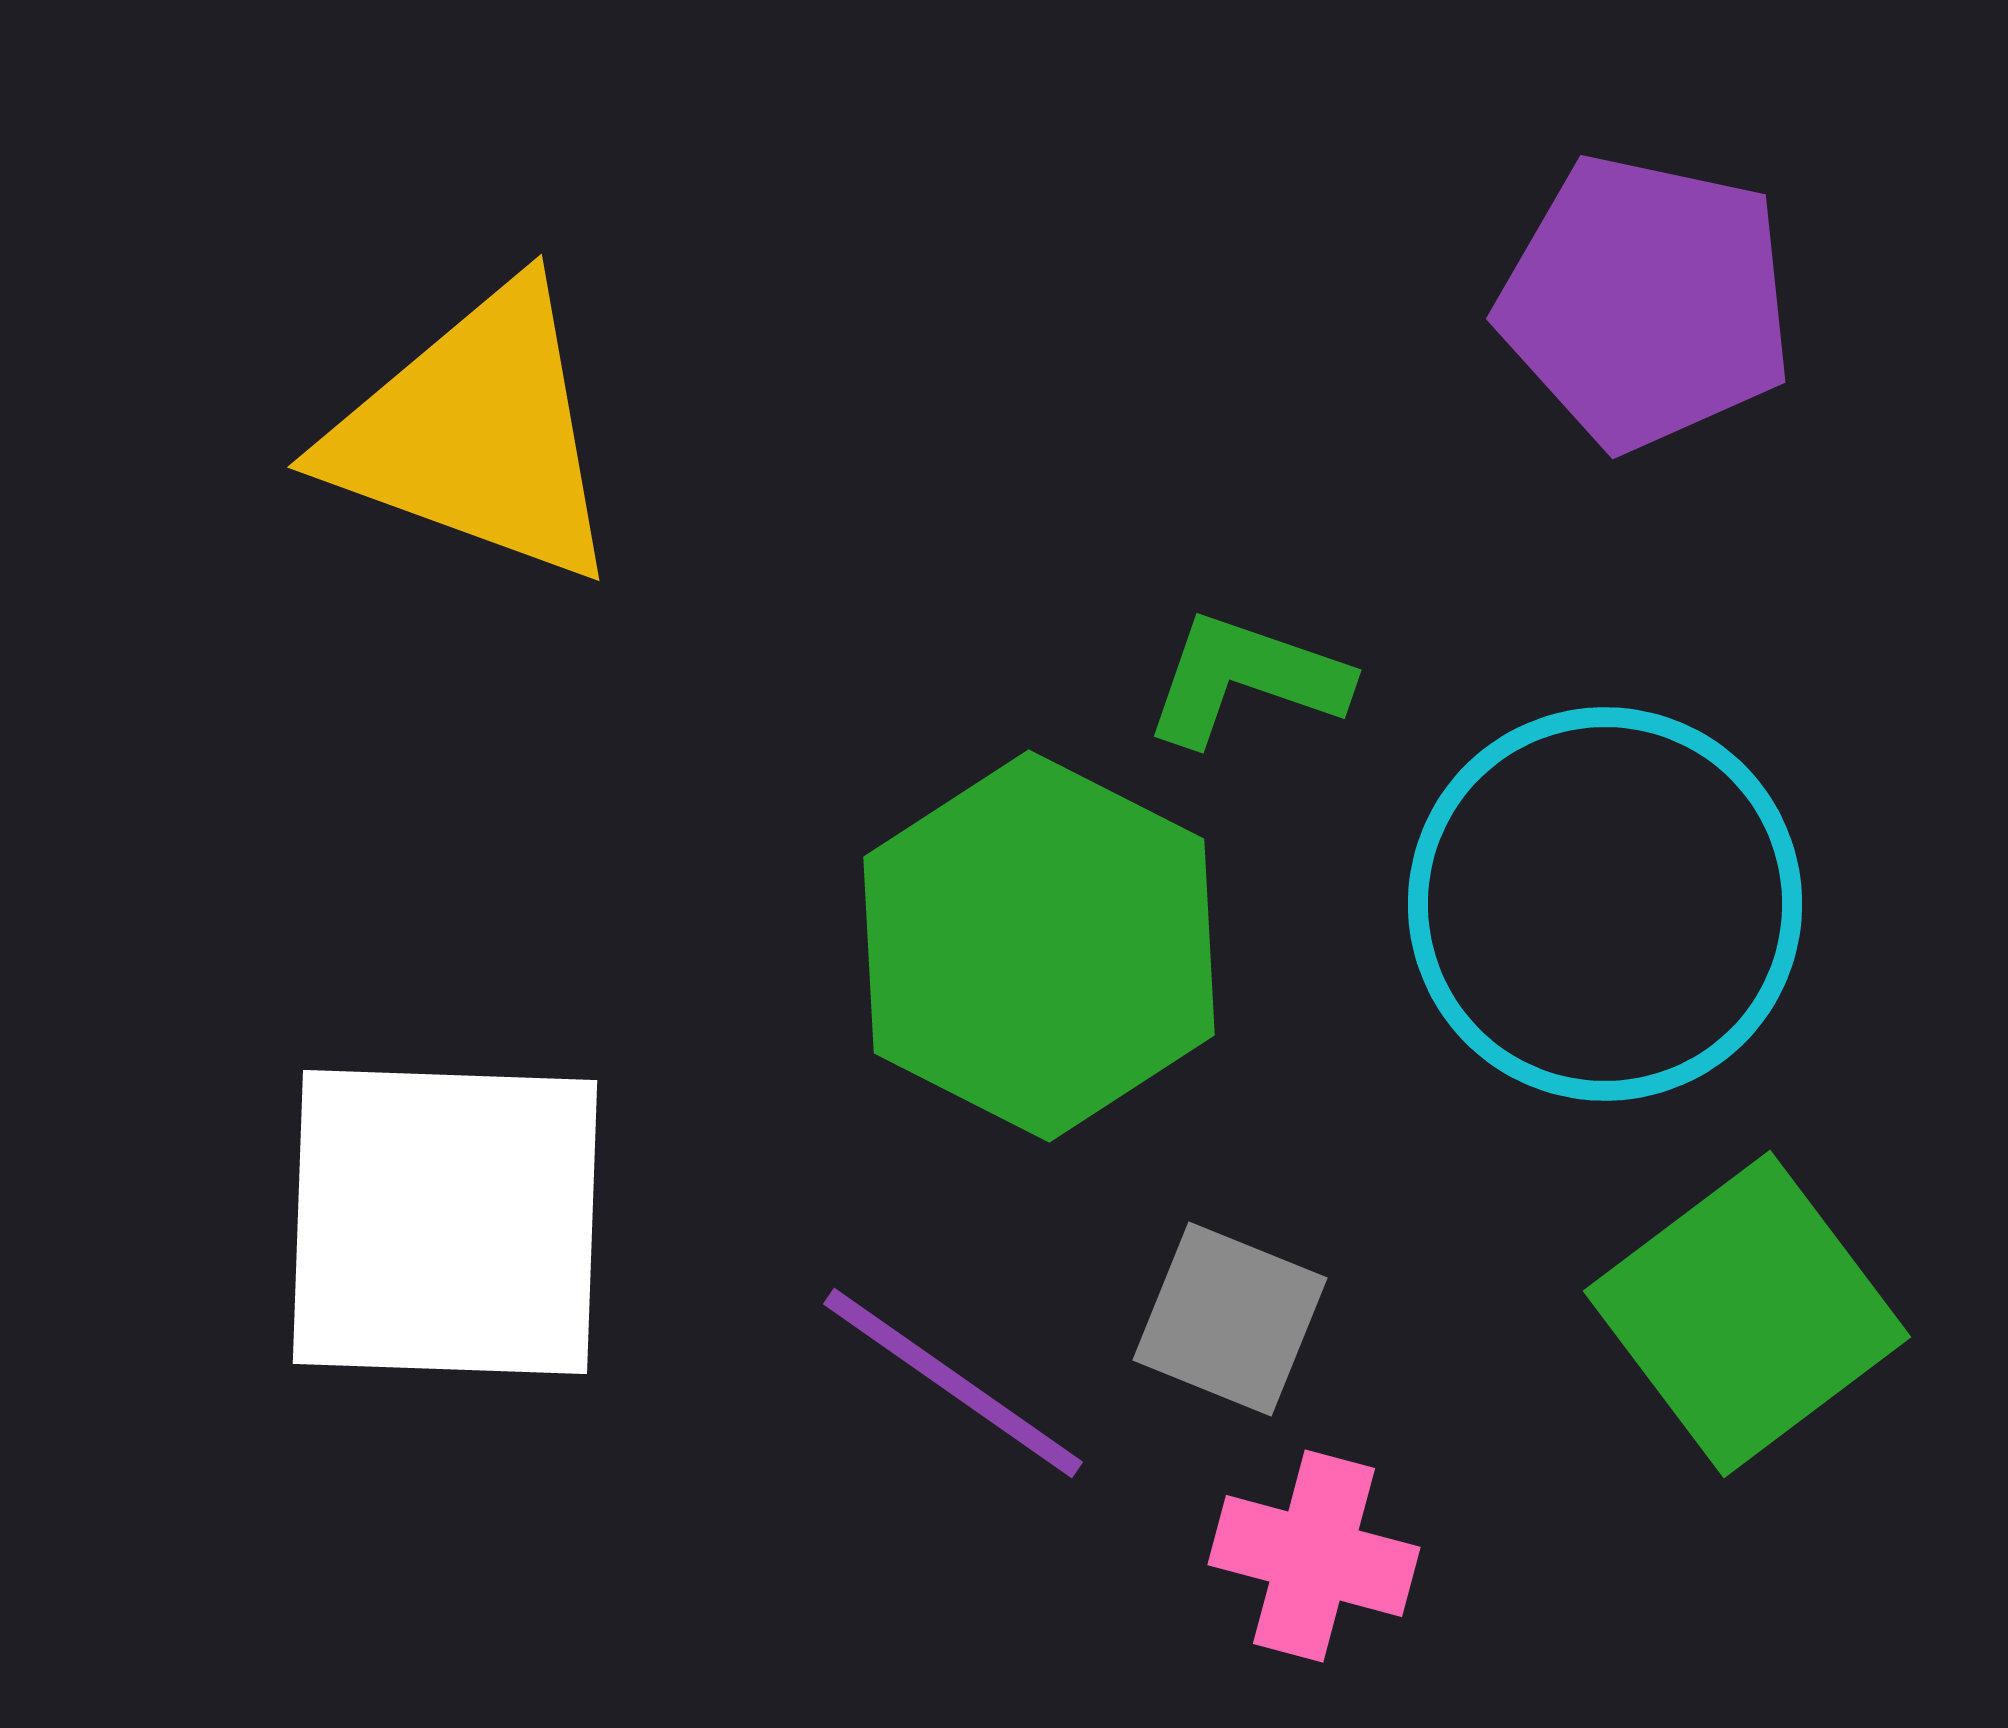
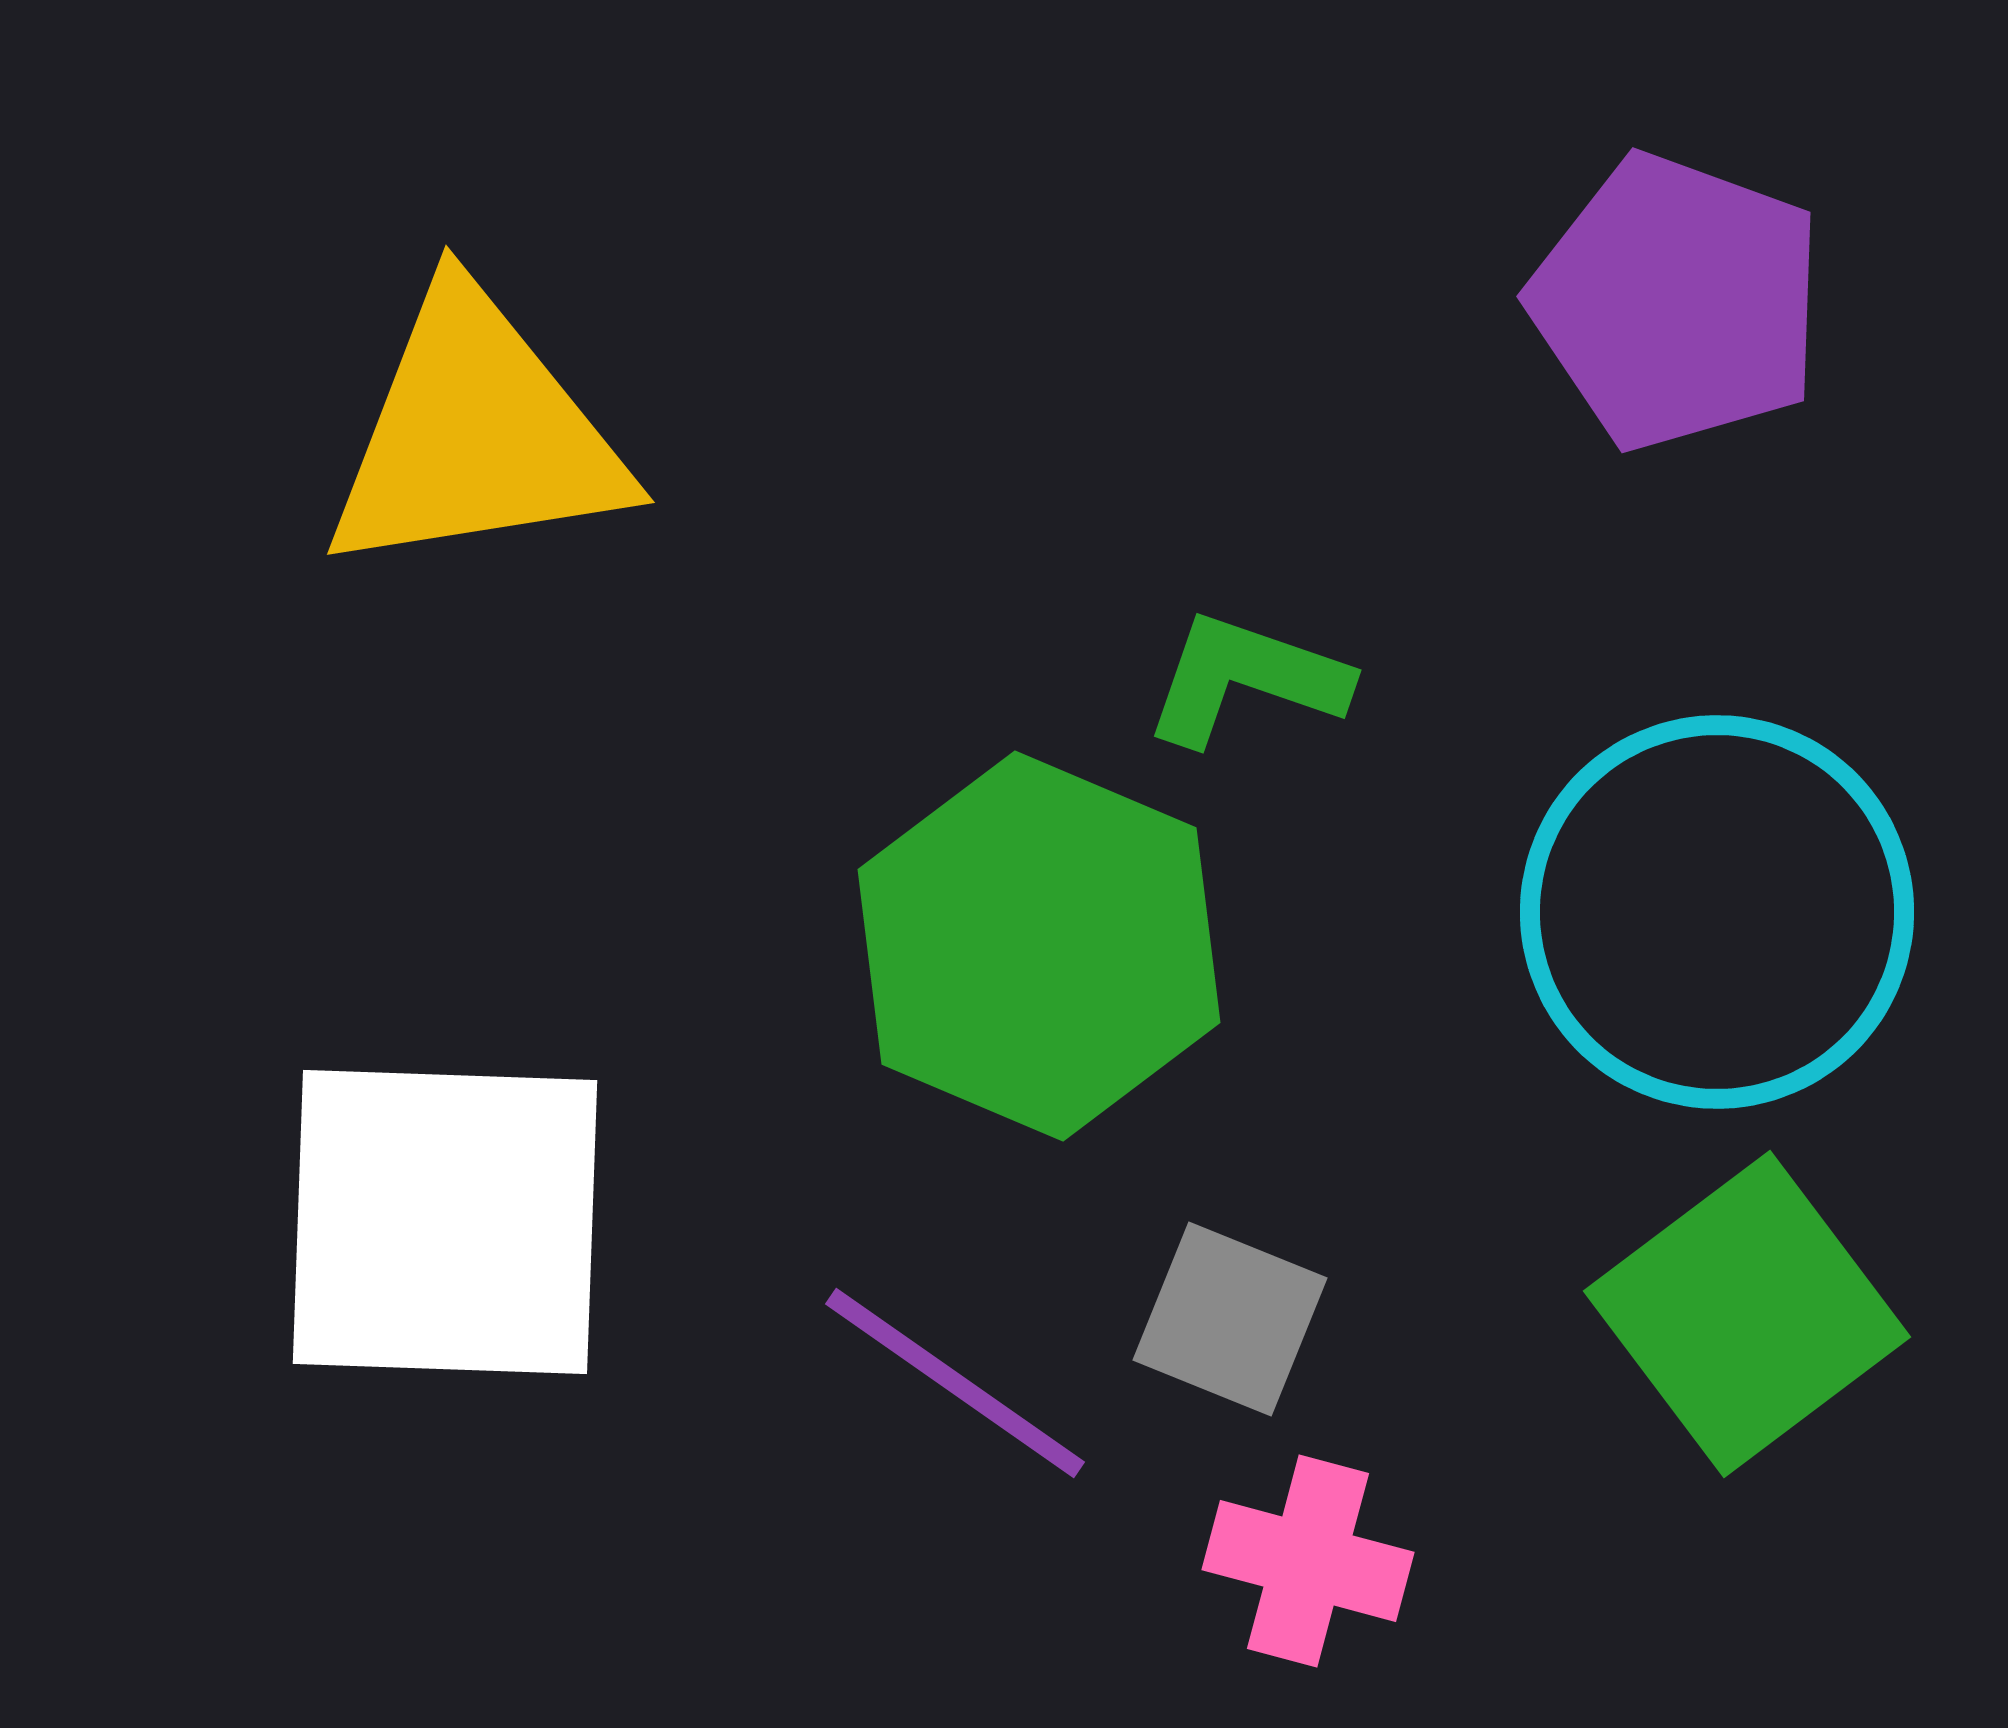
purple pentagon: moved 31 px right; rotated 8 degrees clockwise
yellow triangle: rotated 29 degrees counterclockwise
cyan circle: moved 112 px right, 8 px down
green hexagon: rotated 4 degrees counterclockwise
purple line: moved 2 px right
pink cross: moved 6 px left, 5 px down
